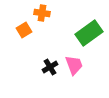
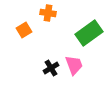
orange cross: moved 6 px right
black cross: moved 1 px right, 1 px down
